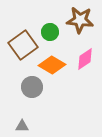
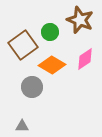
brown star: rotated 16 degrees clockwise
